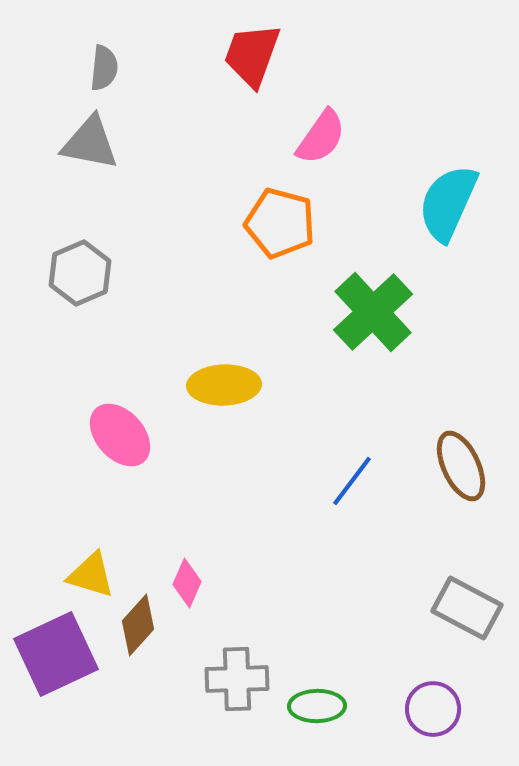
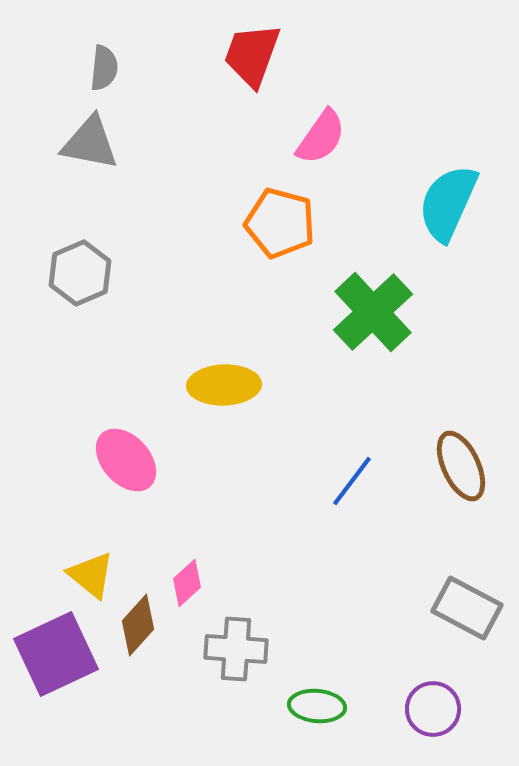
pink ellipse: moved 6 px right, 25 px down
yellow triangle: rotated 22 degrees clockwise
pink diamond: rotated 24 degrees clockwise
gray cross: moved 1 px left, 30 px up; rotated 6 degrees clockwise
green ellipse: rotated 6 degrees clockwise
